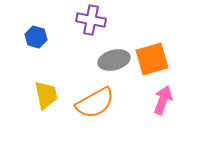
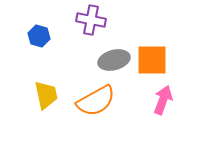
blue hexagon: moved 3 px right, 1 px up
orange square: moved 1 px down; rotated 16 degrees clockwise
orange semicircle: moved 1 px right, 2 px up
